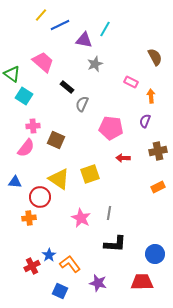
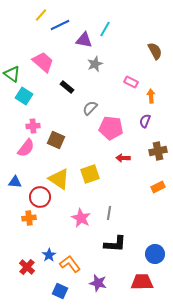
brown semicircle: moved 6 px up
gray semicircle: moved 8 px right, 4 px down; rotated 21 degrees clockwise
red cross: moved 5 px left, 1 px down; rotated 21 degrees counterclockwise
